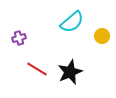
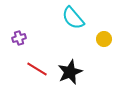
cyan semicircle: moved 1 px right, 4 px up; rotated 90 degrees clockwise
yellow circle: moved 2 px right, 3 px down
